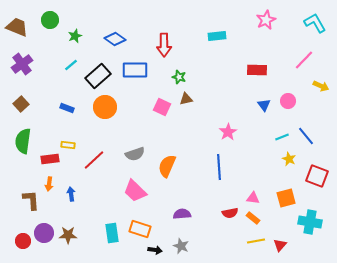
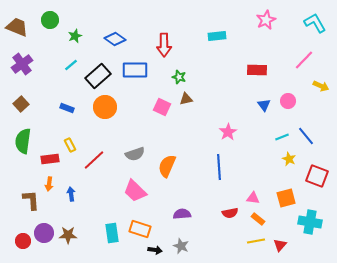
yellow rectangle at (68, 145): moved 2 px right; rotated 56 degrees clockwise
orange rectangle at (253, 218): moved 5 px right, 1 px down
